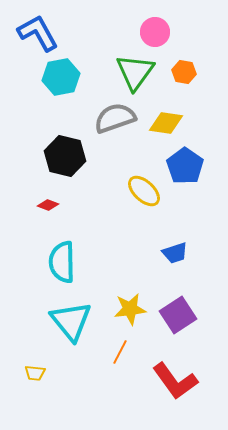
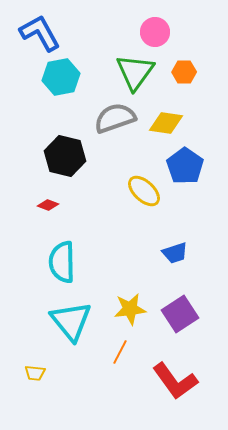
blue L-shape: moved 2 px right
orange hexagon: rotated 10 degrees counterclockwise
purple square: moved 2 px right, 1 px up
